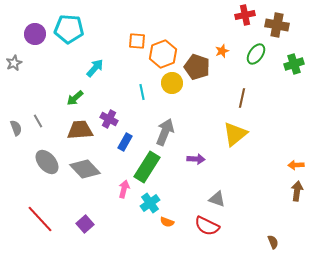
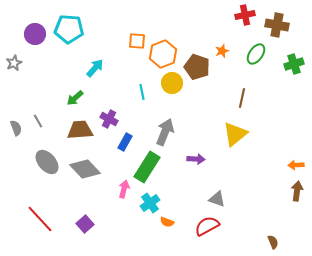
red semicircle: rotated 125 degrees clockwise
